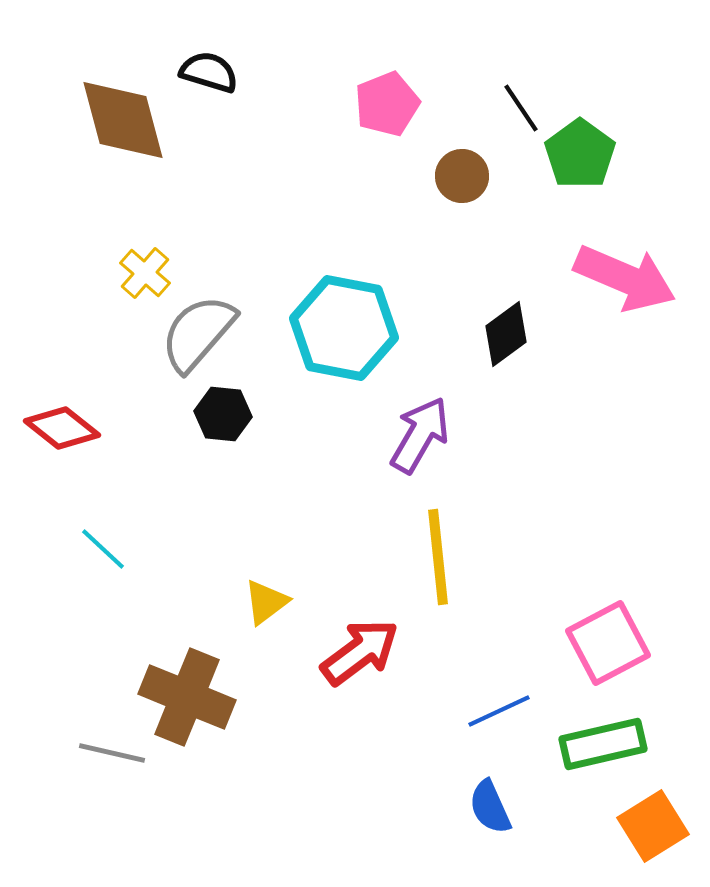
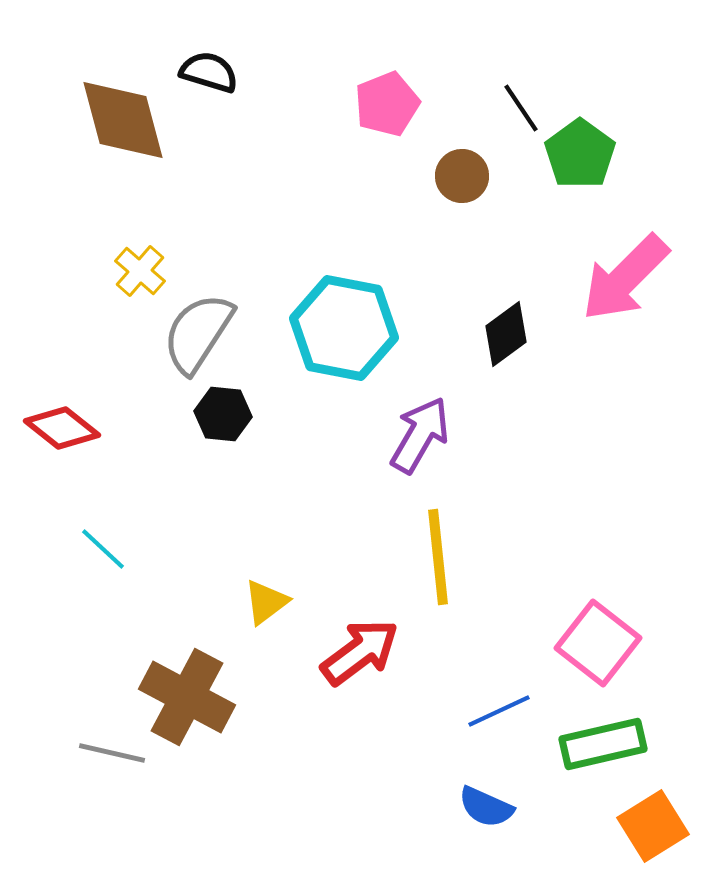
yellow cross: moved 5 px left, 2 px up
pink arrow: rotated 112 degrees clockwise
gray semicircle: rotated 8 degrees counterclockwise
pink square: moved 10 px left; rotated 24 degrees counterclockwise
brown cross: rotated 6 degrees clockwise
blue semicircle: moved 4 px left; rotated 42 degrees counterclockwise
